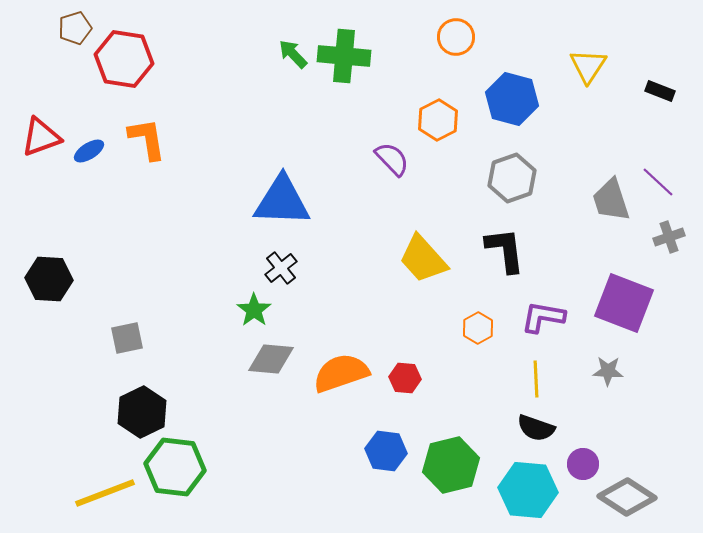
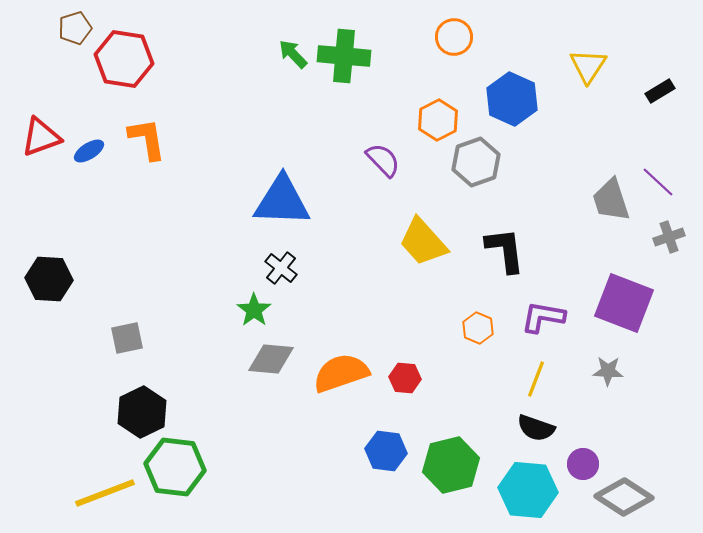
orange circle at (456, 37): moved 2 px left
black rectangle at (660, 91): rotated 52 degrees counterclockwise
blue hexagon at (512, 99): rotated 9 degrees clockwise
purple semicircle at (392, 159): moved 9 px left, 1 px down
gray hexagon at (512, 178): moved 36 px left, 16 px up
yellow trapezoid at (423, 259): moved 17 px up
black cross at (281, 268): rotated 12 degrees counterclockwise
orange hexagon at (478, 328): rotated 8 degrees counterclockwise
yellow line at (536, 379): rotated 24 degrees clockwise
gray diamond at (627, 497): moved 3 px left
